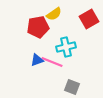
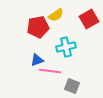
yellow semicircle: moved 2 px right, 1 px down
pink line: moved 2 px left, 9 px down; rotated 15 degrees counterclockwise
gray square: moved 1 px up
